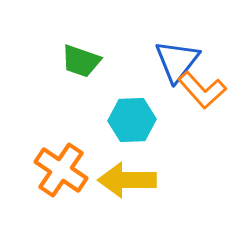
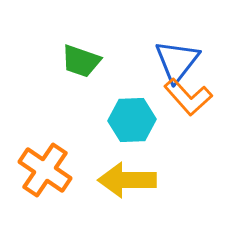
orange L-shape: moved 14 px left, 7 px down
orange cross: moved 16 px left
